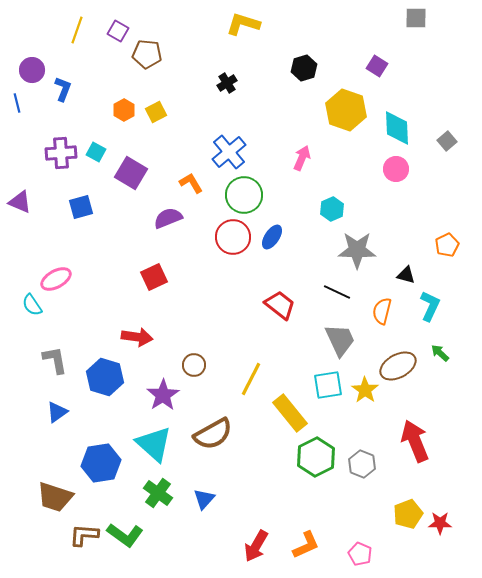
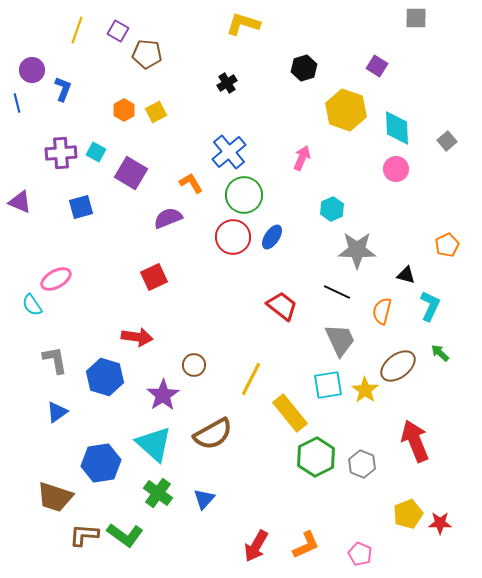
red trapezoid at (280, 305): moved 2 px right, 1 px down
brown ellipse at (398, 366): rotated 9 degrees counterclockwise
